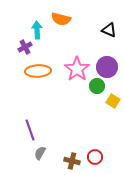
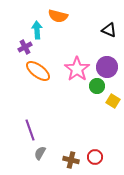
orange semicircle: moved 3 px left, 3 px up
orange ellipse: rotated 40 degrees clockwise
brown cross: moved 1 px left, 1 px up
